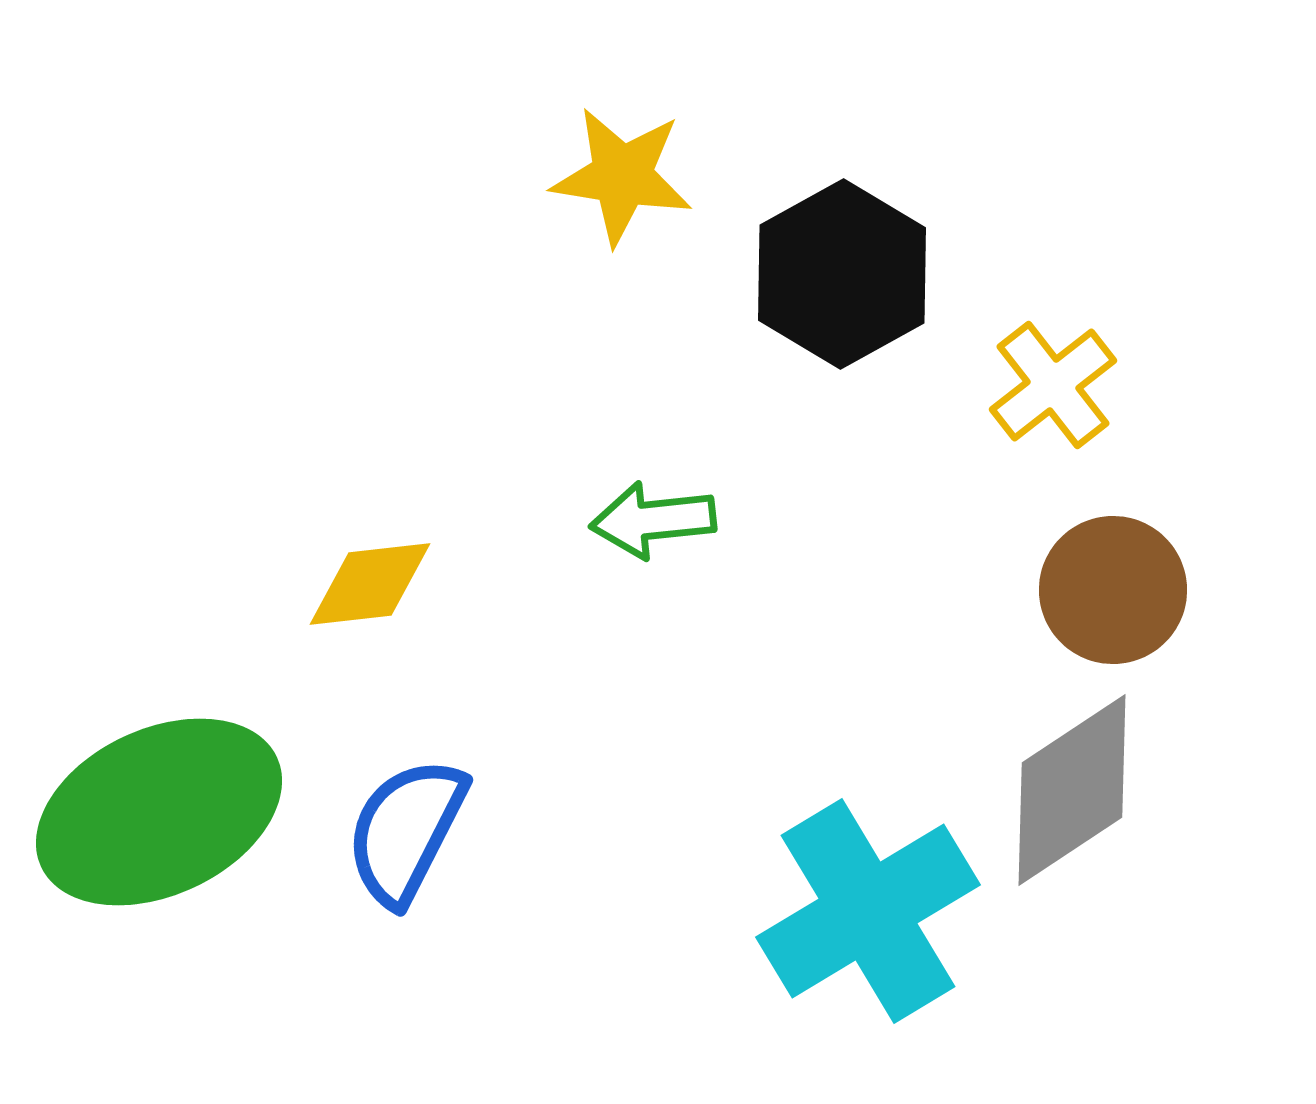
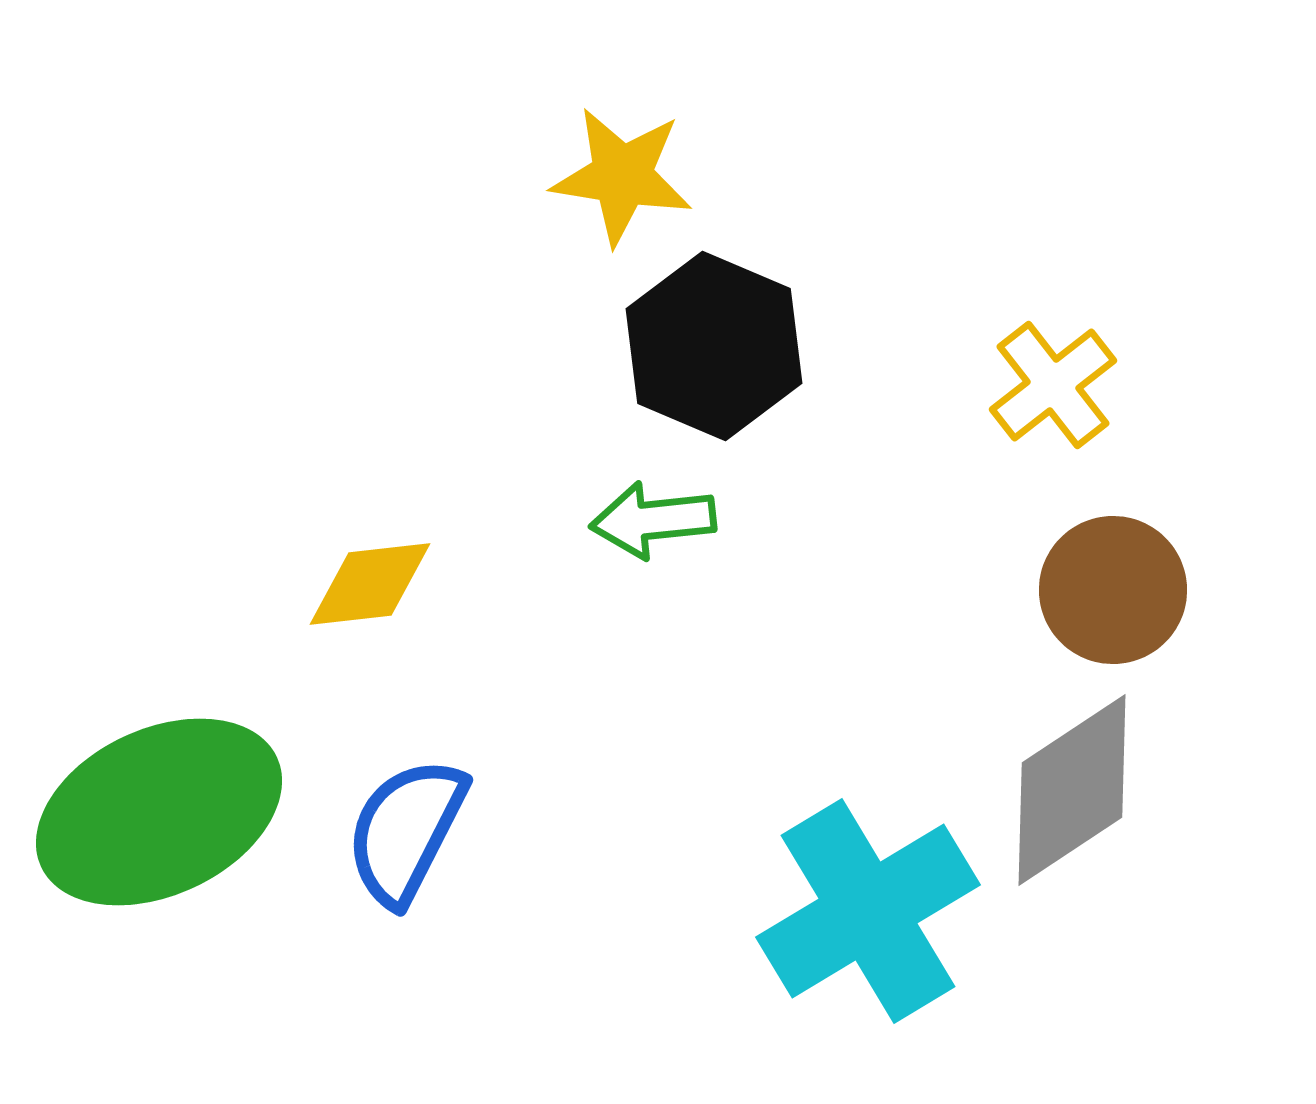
black hexagon: moved 128 px left, 72 px down; rotated 8 degrees counterclockwise
